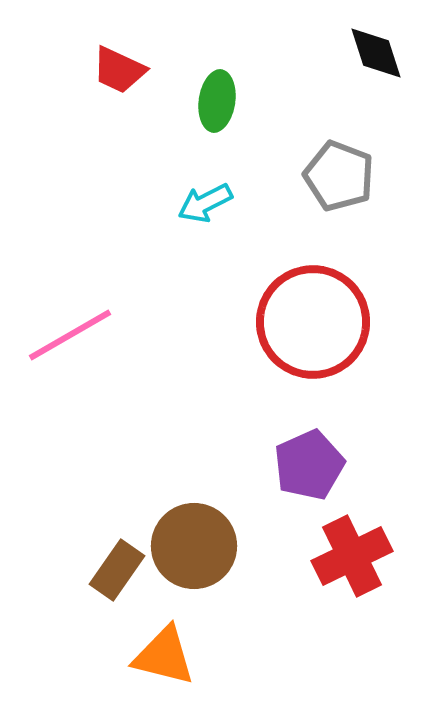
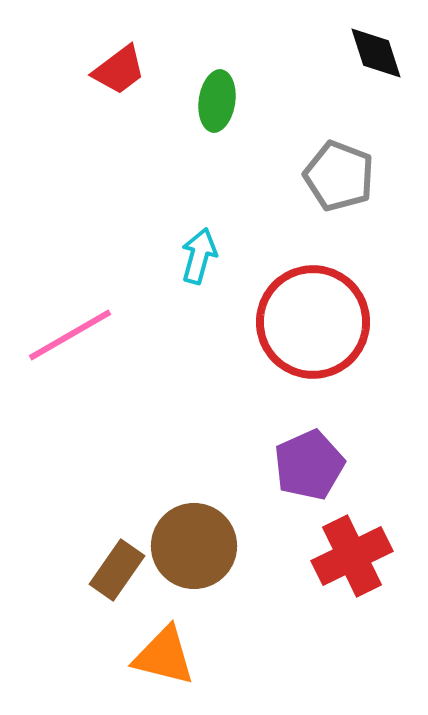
red trapezoid: rotated 62 degrees counterclockwise
cyan arrow: moved 6 px left, 53 px down; rotated 132 degrees clockwise
